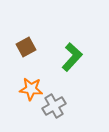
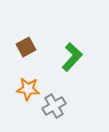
orange star: moved 3 px left
